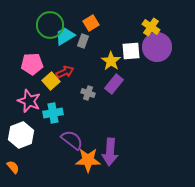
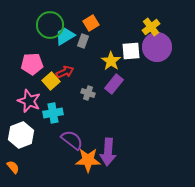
yellow cross: rotated 18 degrees clockwise
purple arrow: moved 2 px left
